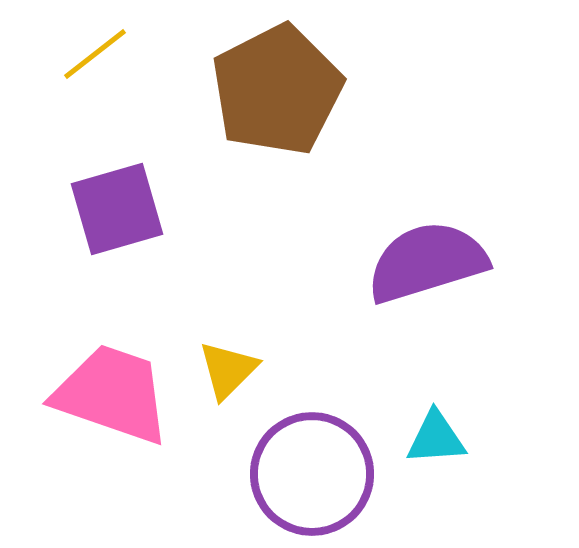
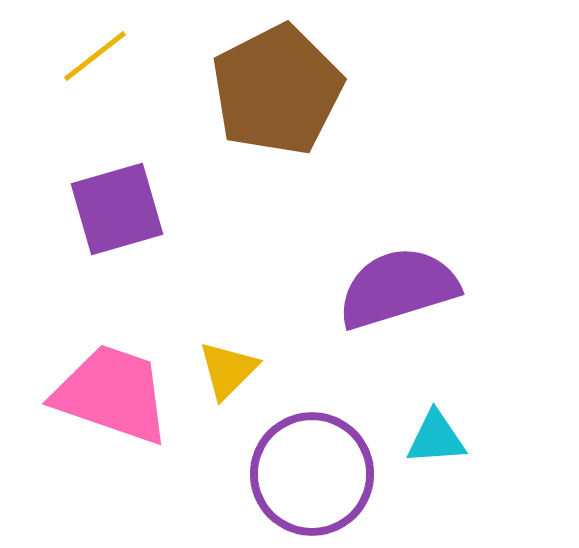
yellow line: moved 2 px down
purple semicircle: moved 29 px left, 26 px down
